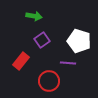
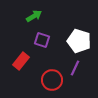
green arrow: rotated 42 degrees counterclockwise
purple square: rotated 35 degrees counterclockwise
purple line: moved 7 px right, 5 px down; rotated 70 degrees counterclockwise
red circle: moved 3 px right, 1 px up
